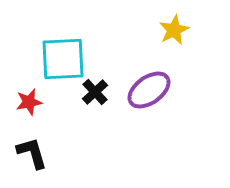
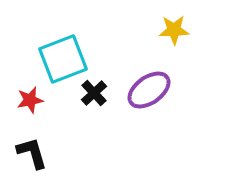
yellow star: rotated 24 degrees clockwise
cyan square: rotated 18 degrees counterclockwise
black cross: moved 1 px left, 1 px down
red star: moved 1 px right, 2 px up
